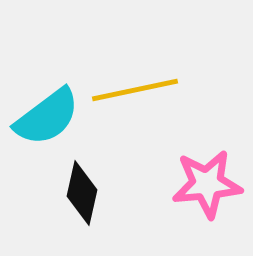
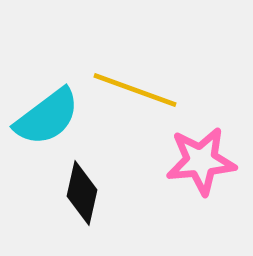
yellow line: rotated 32 degrees clockwise
pink star: moved 6 px left, 23 px up
